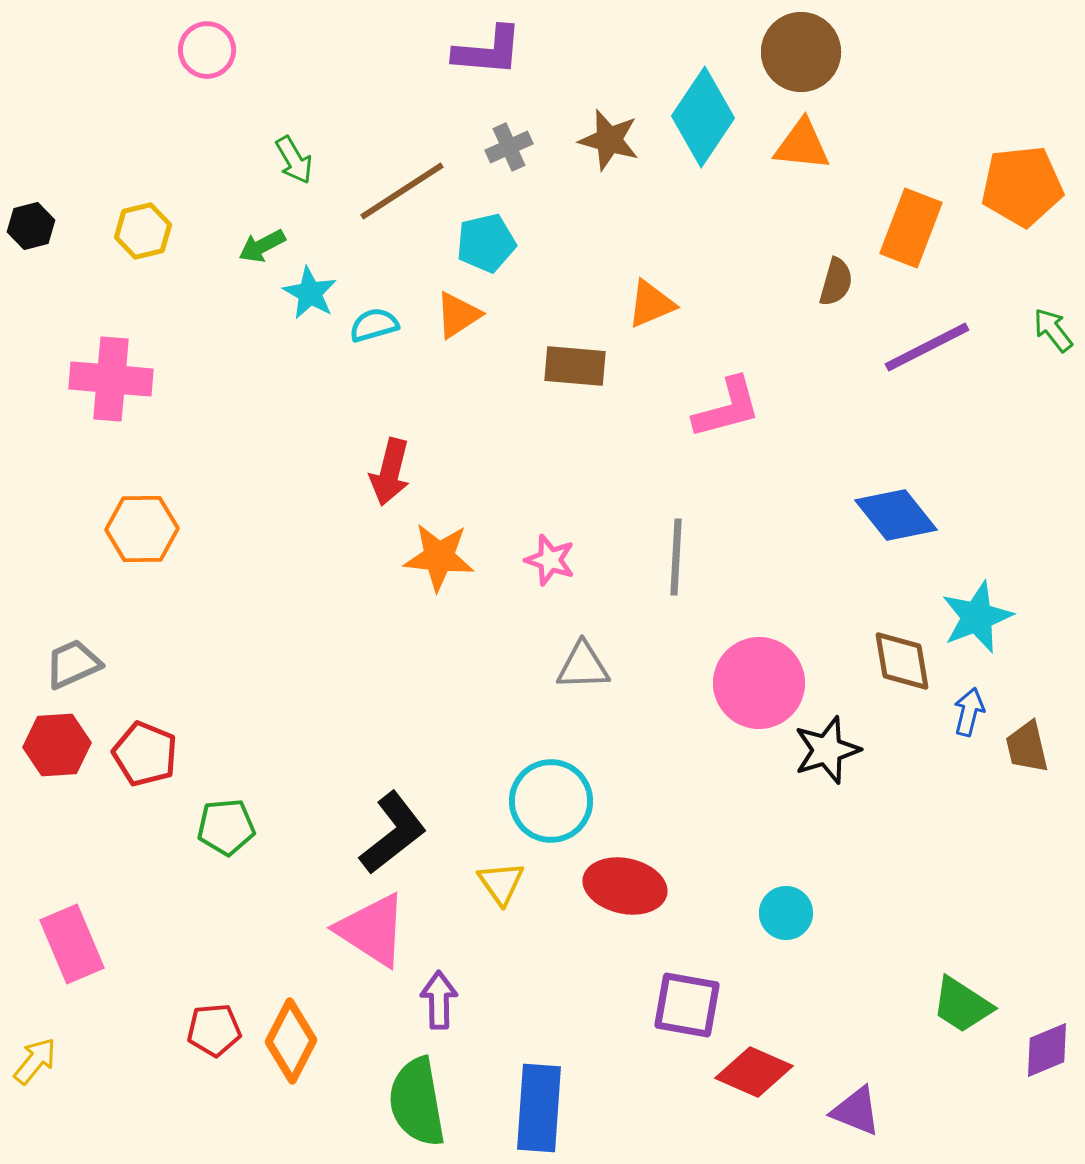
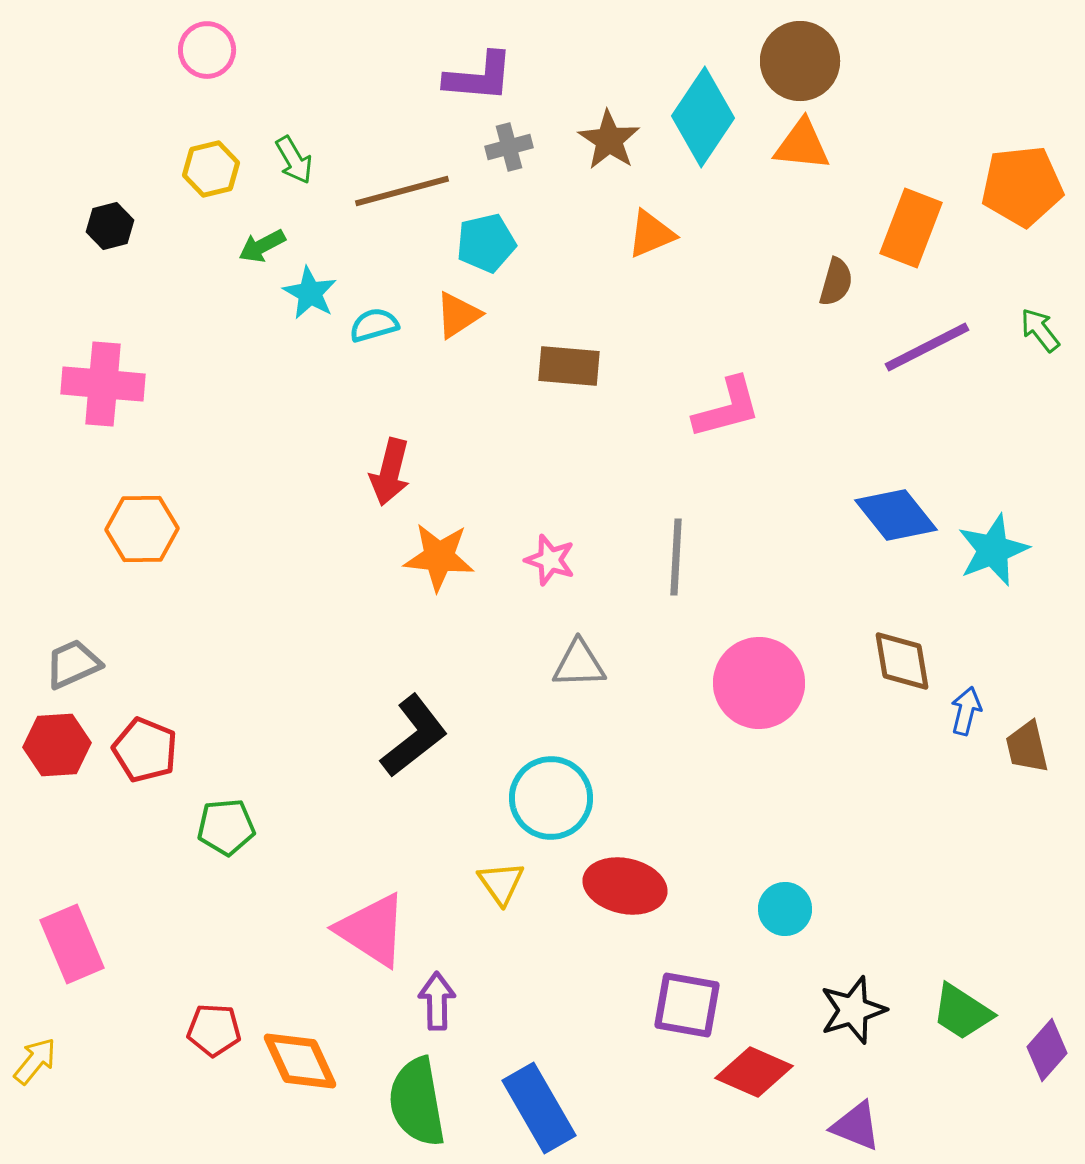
purple L-shape at (488, 51): moved 9 px left, 26 px down
brown circle at (801, 52): moved 1 px left, 9 px down
brown star at (609, 140): rotated 18 degrees clockwise
gray cross at (509, 147): rotated 9 degrees clockwise
brown line at (402, 191): rotated 18 degrees clockwise
black hexagon at (31, 226): moved 79 px right
yellow hexagon at (143, 231): moved 68 px right, 62 px up
orange triangle at (651, 304): moved 70 px up
green arrow at (1053, 330): moved 13 px left
brown rectangle at (575, 366): moved 6 px left
pink cross at (111, 379): moved 8 px left, 5 px down
cyan star at (977, 617): moved 16 px right, 67 px up
gray triangle at (583, 666): moved 4 px left, 2 px up
blue arrow at (969, 712): moved 3 px left, 1 px up
black star at (827, 750): moved 26 px right, 260 px down
red pentagon at (145, 754): moved 4 px up
cyan circle at (551, 801): moved 3 px up
black L-shape at (393, 833): moved 21 px right, 97 px up
cyan circle at (786, 913): moved 1 px left, 4 px up
purple arrow at (439, 1000): moved 2 px left, 1 px down
green trapezoid at (962, 1005): moved 7 px down
red pentagon at (214, 1030): rotated 8 degrees clockwise
orange diamond at (291, 1041): moved 9 px right, 20 px down; rotated 52 degrees counterclockwise
purple diamond at (1047, 1050): rotated 26 degrees counterclockwise
blue rectangle at (539, 1108): rotated 34 degrees counterclockwise
purple triangle at (856, 1111): moved 15 px down
